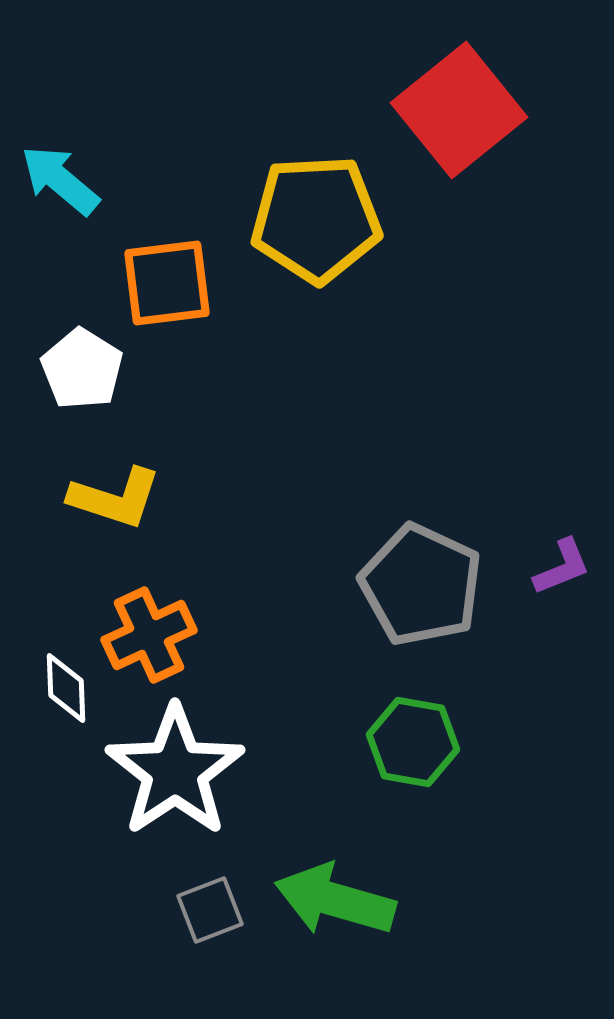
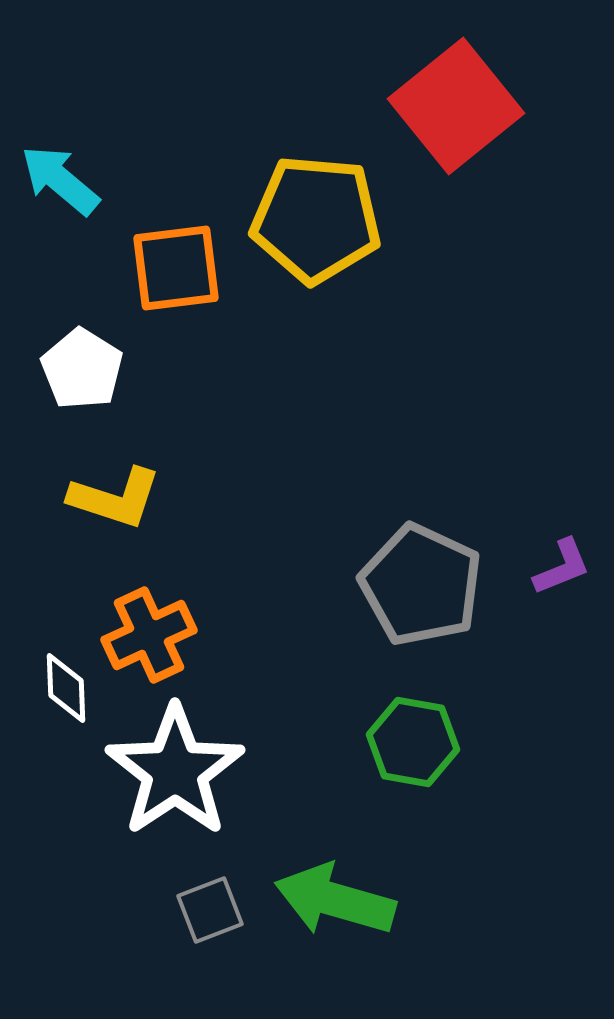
red square: moved 3 px left, 4 px up
yellow pentagon: rotated 8 degrees clockwise
orange square: moved 9 px right, 15 px up
